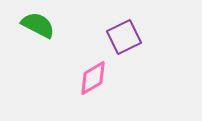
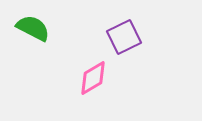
green semicircle: moved 5 px left, 3 px down
